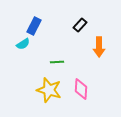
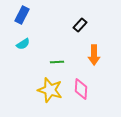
blue rectangle: moved 12 px left, 11 px up
orange arrow: moved 5 px left, 8 px down
yellow star: moved 1 px right
